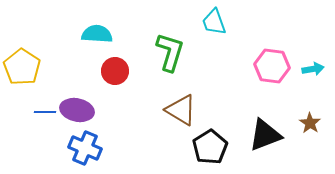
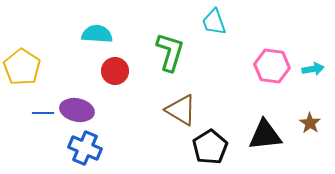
blue line: moved 2 px left, 1 px down
black triangle: rotated 15 degrees clockwise
